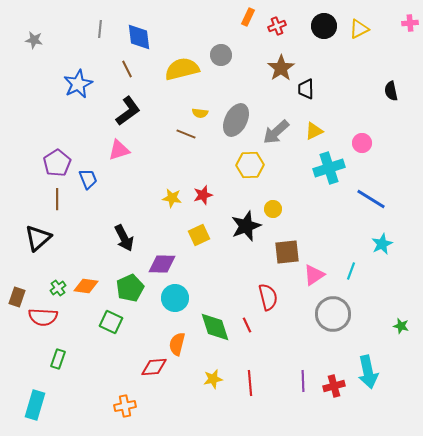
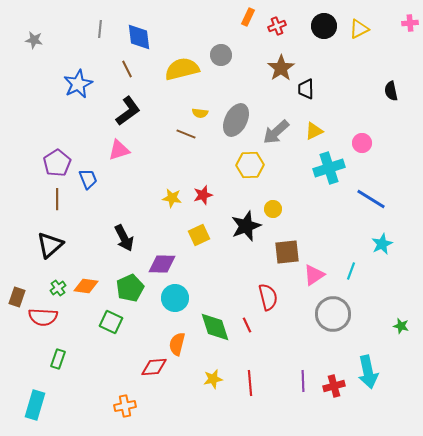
black triangle at (38, 238): moved 12 px right, 7 px down
